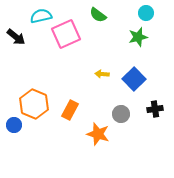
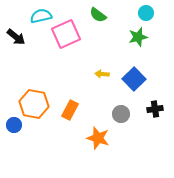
orange hexagon: rotated 12 degrees counterclockwise
orange star: moved 4 px down
